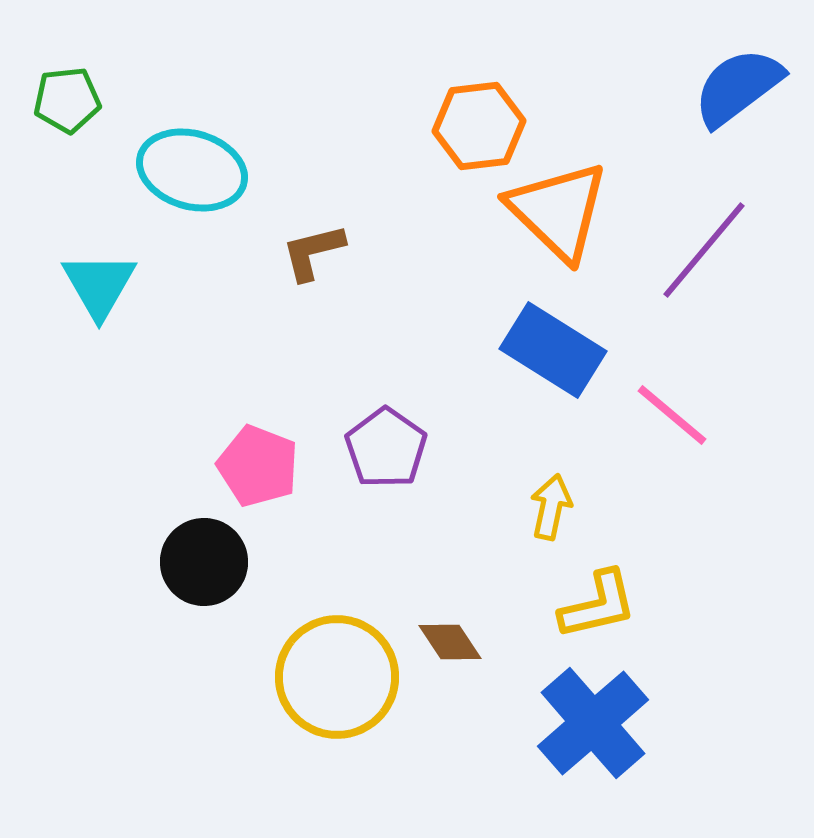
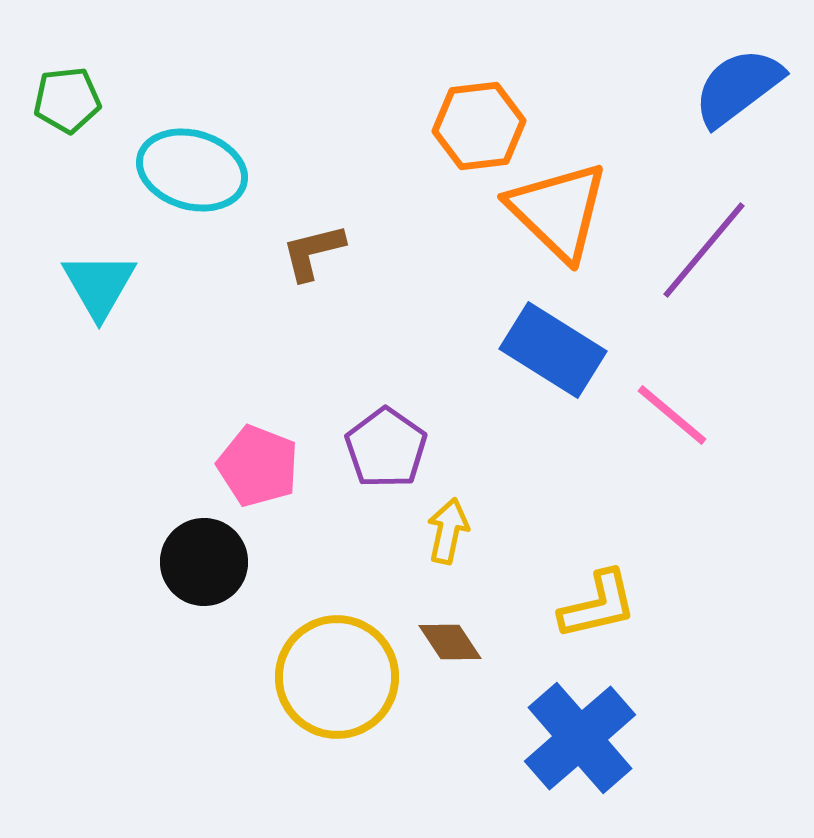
yellow arrow: moved 103 px left, 24 px down
blue cross: moved 13 px left, 15 px down
